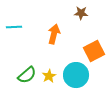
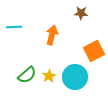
orange arrow: moved 2 px left, 1 px down
cyan circle: moved 1 px left, 2 px down
